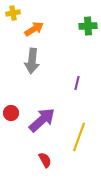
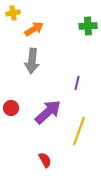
red circle: moved 5 px up
purple arrow: moved 6 px right, 8 px up
yellow line: moved 6 px up
